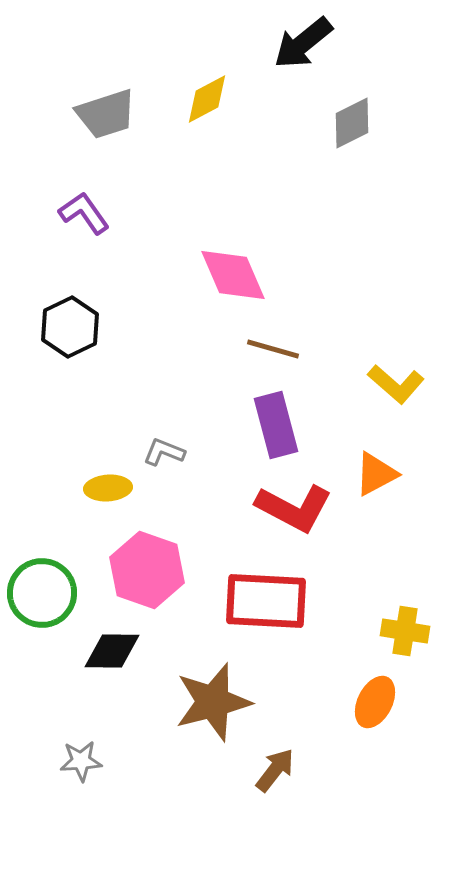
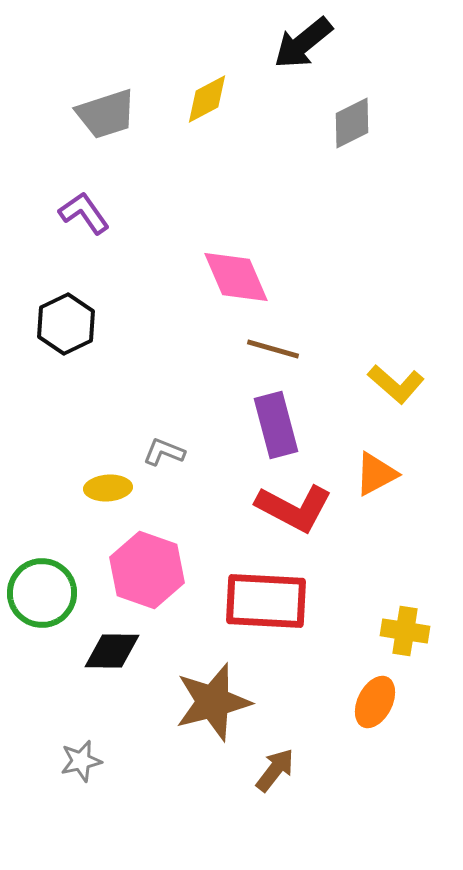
pink diamond: moved 3 px right, 2 px down
black hexagon: moved 4 px left, 3 px up
gray star: rotated 9 degrees counterclockwise
